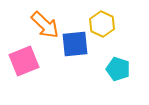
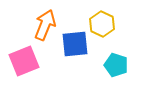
orange arrow: rotated 112 degrees counterclockwise
cyan pentagon: moved 2 px left, 4 px up
